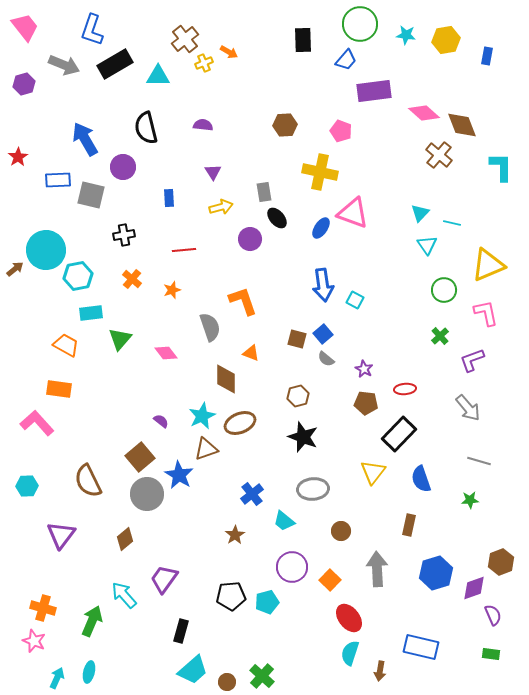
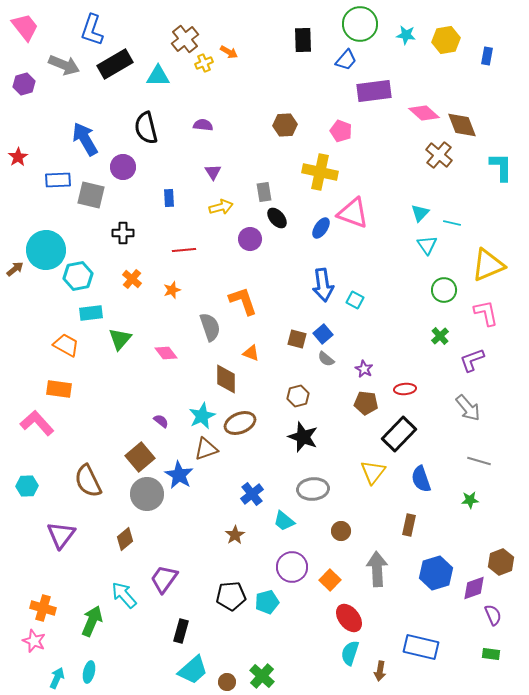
black cross at (124, 235): moved 1 px left, 2 px up; rotated 10 degrees clockwise
